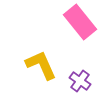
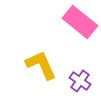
pink rectangle: rotated 12 degrees counterclockwise
